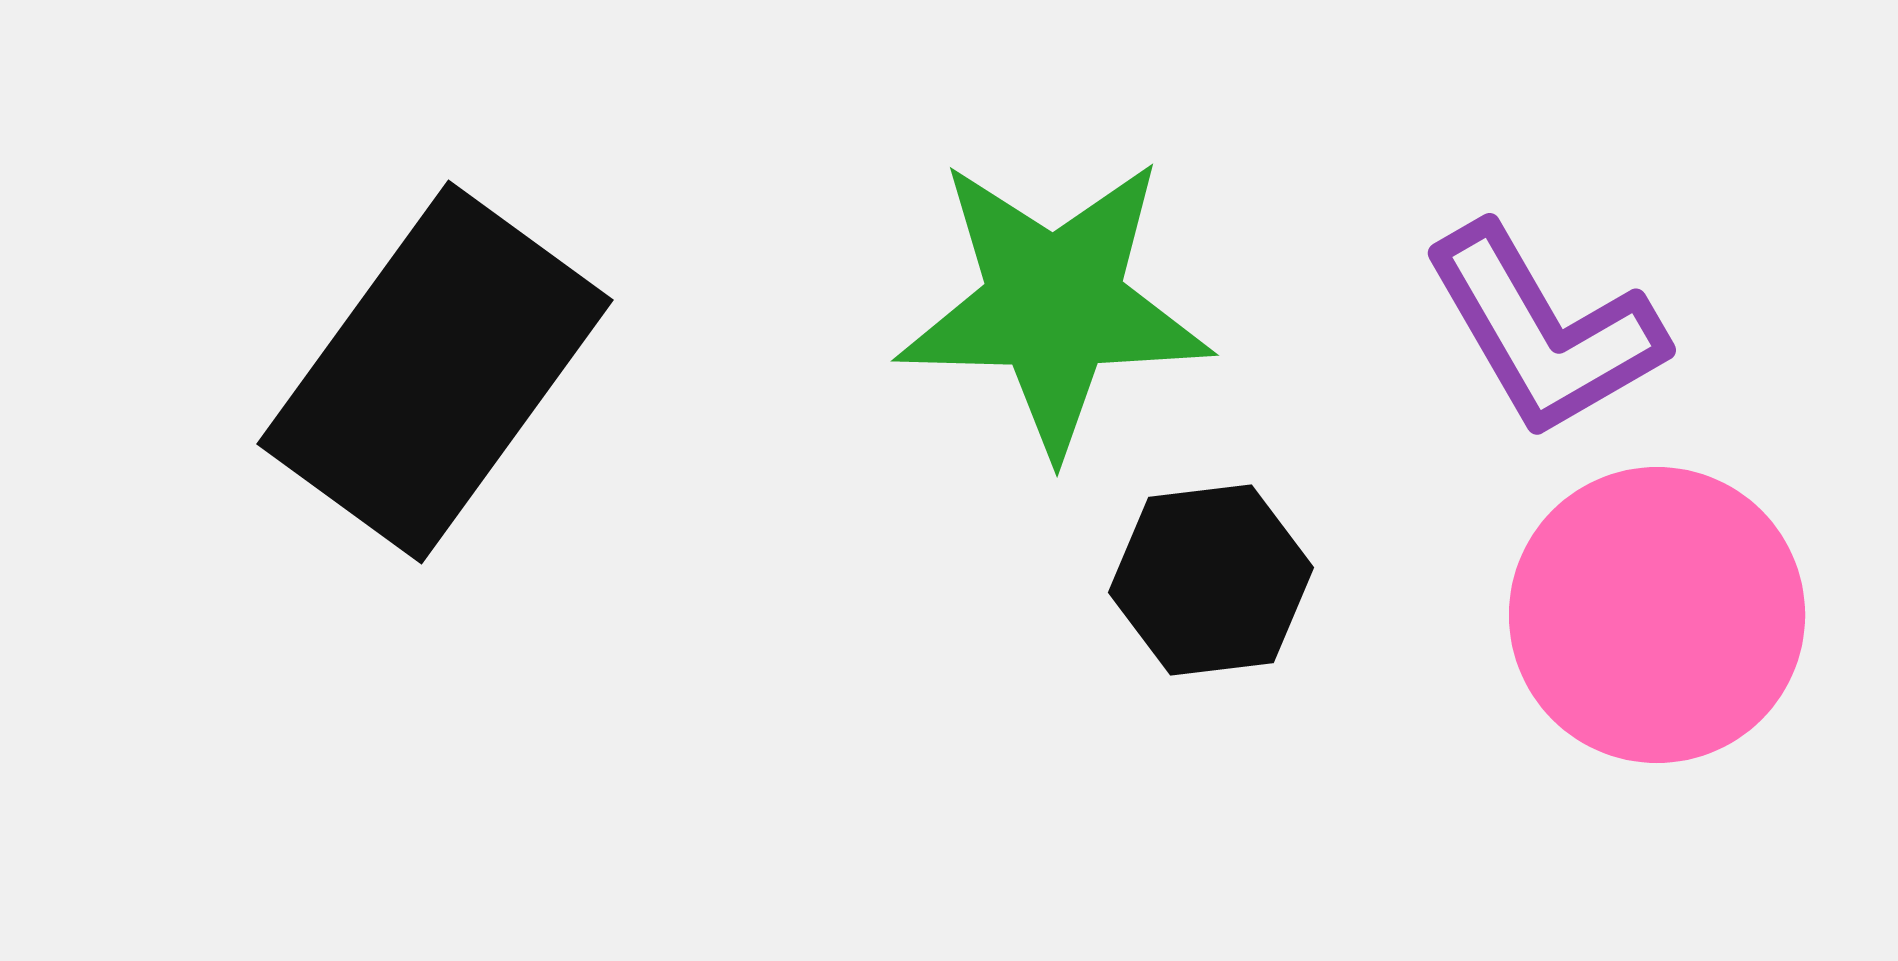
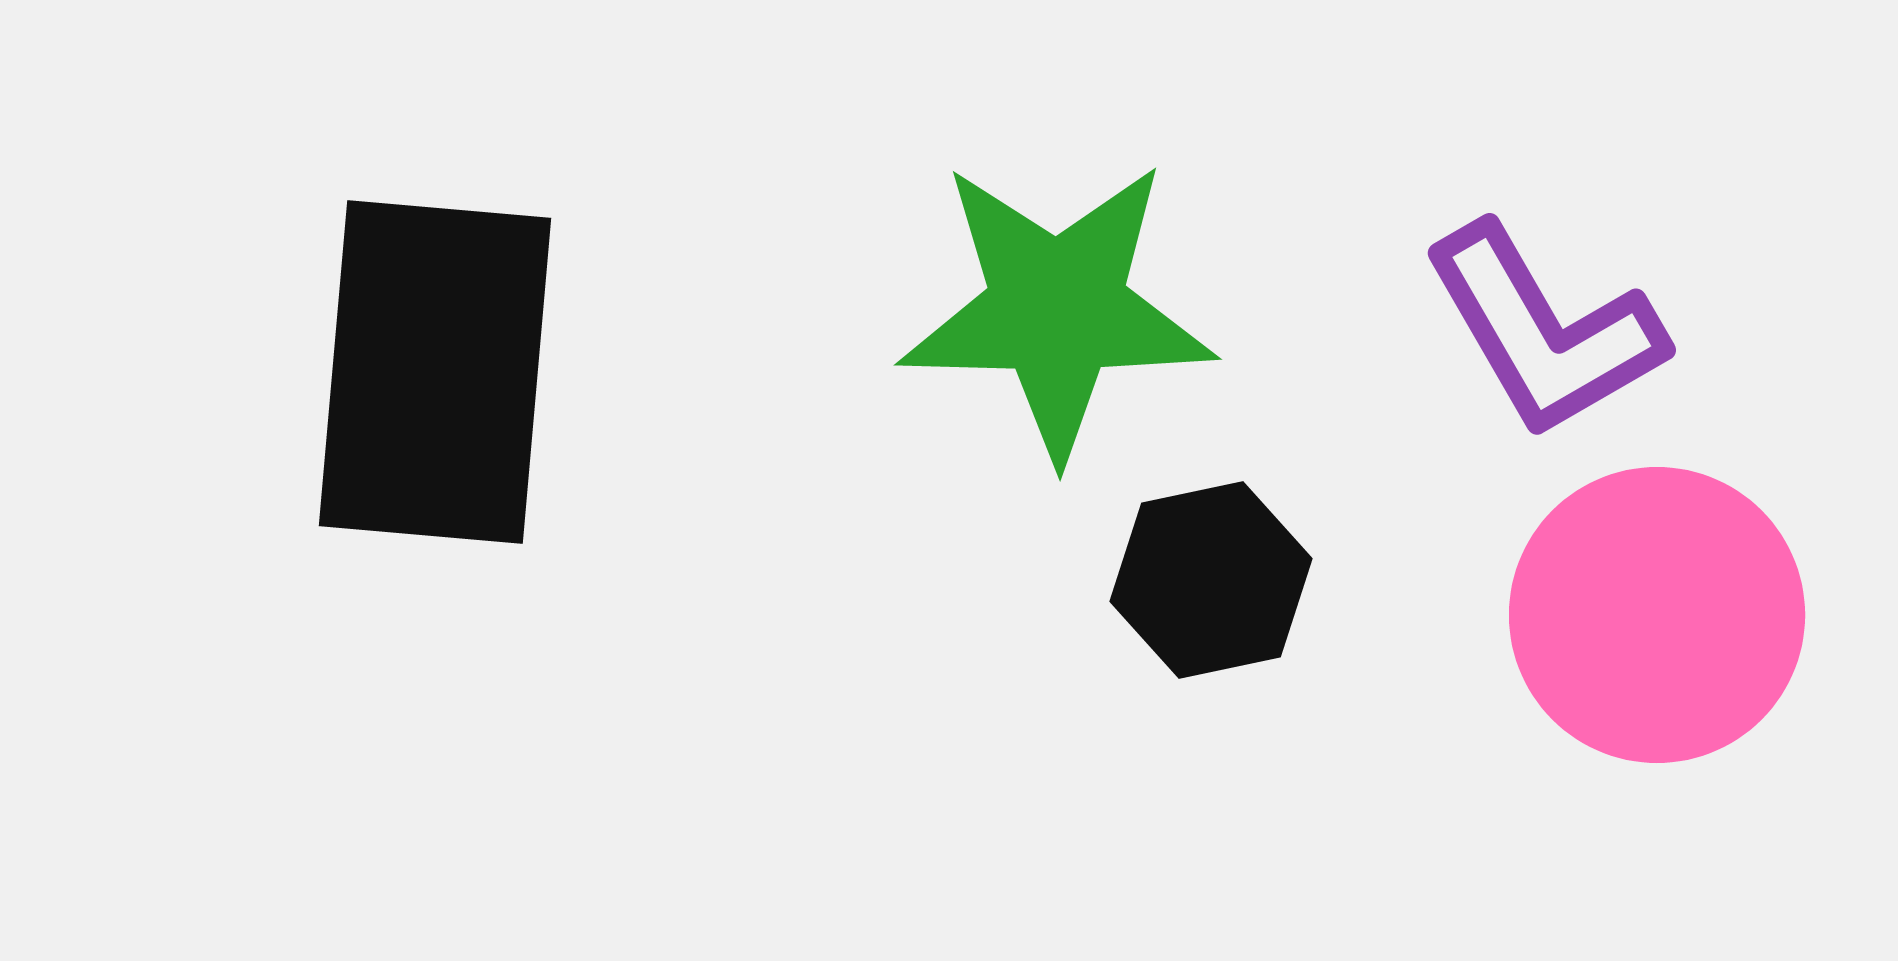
green star: moved 3 px right, 4 px down
black rectangle: rotated 31 degrees counterclockwise
black hexagon: rotated 5 degrees counterclockwise
